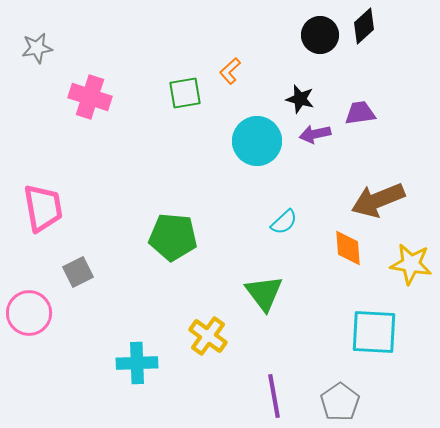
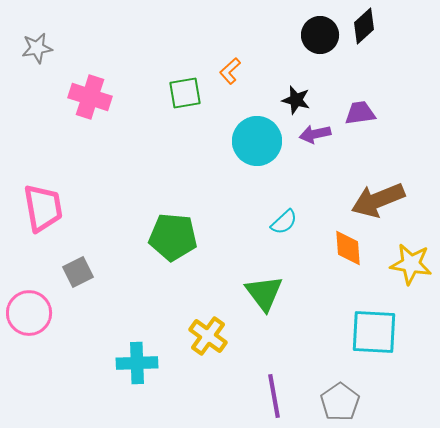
black star: moved 4 px left, 1 px down
